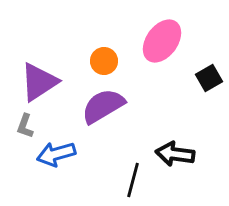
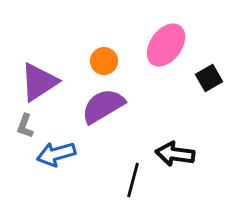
pink ellipse: moved 4 px right, 4 px down
